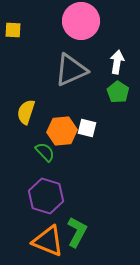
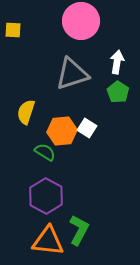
gray triangle: moved 1 px right, 4 px down; rotated 6 degrees clockwise
white square: rotated 18 degrees clockwise
green semicircle: rotated 15 degrees counterclockwise
purple hexagon: rotated 12 degrees clockwise
green L-shape: moved 2 px right, 2 px up
orange triangle: rotated 16 degrees counterclockwise
